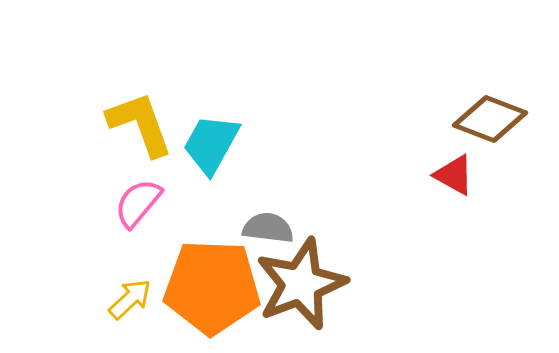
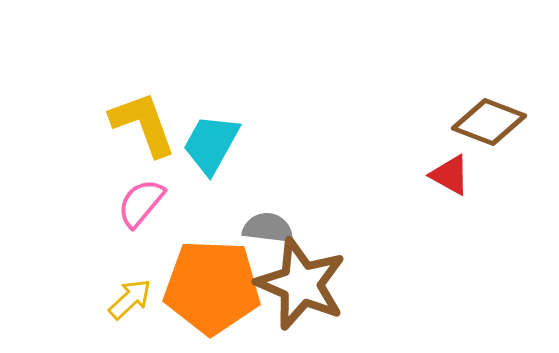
brown diamond: moved 1 px left, 3 px down
yellow L-shape: moved 3 px right
red triangle: moved 4 px left
pink semicircle: moved 3 px right
brown star: rotated 28 degrees counterclockwise
